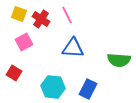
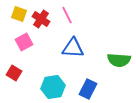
cyan hexagon: rotated 15 degrees counterclockwise
